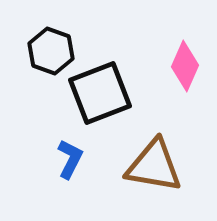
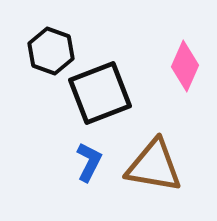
blue L-shape: moved 19 px right, 3 px down
